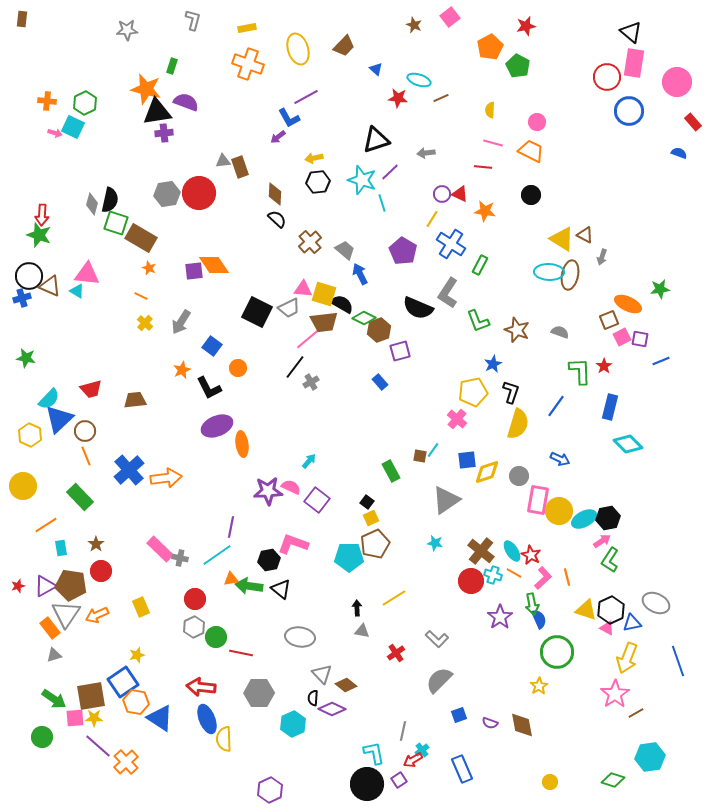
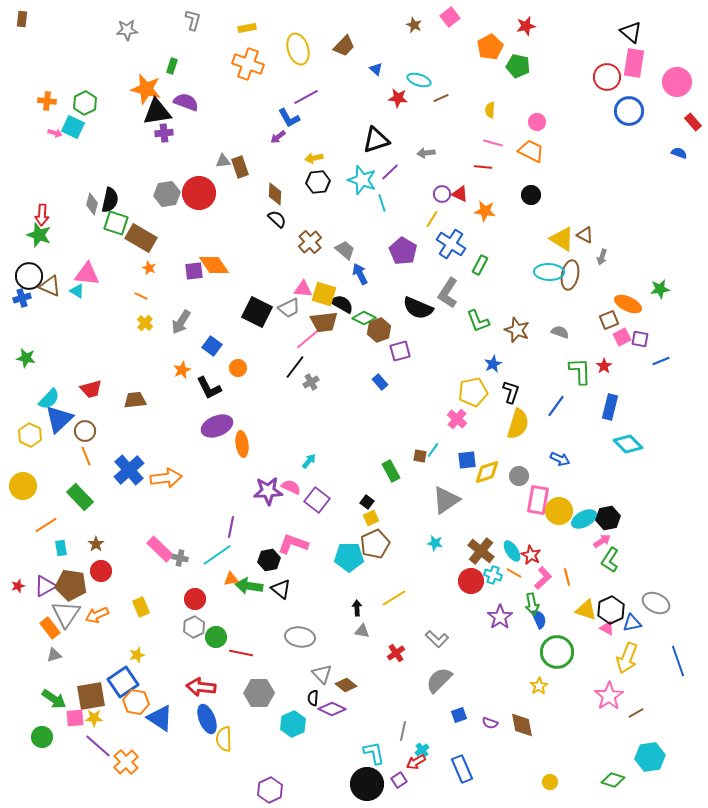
green pentagon at (518, 66): rotated 15 degrees counterclockwise
pink star at (615, 694): moved 6 px left, 2 px down
red arrow at (413, 760): moved 3 px right, 2 px down
